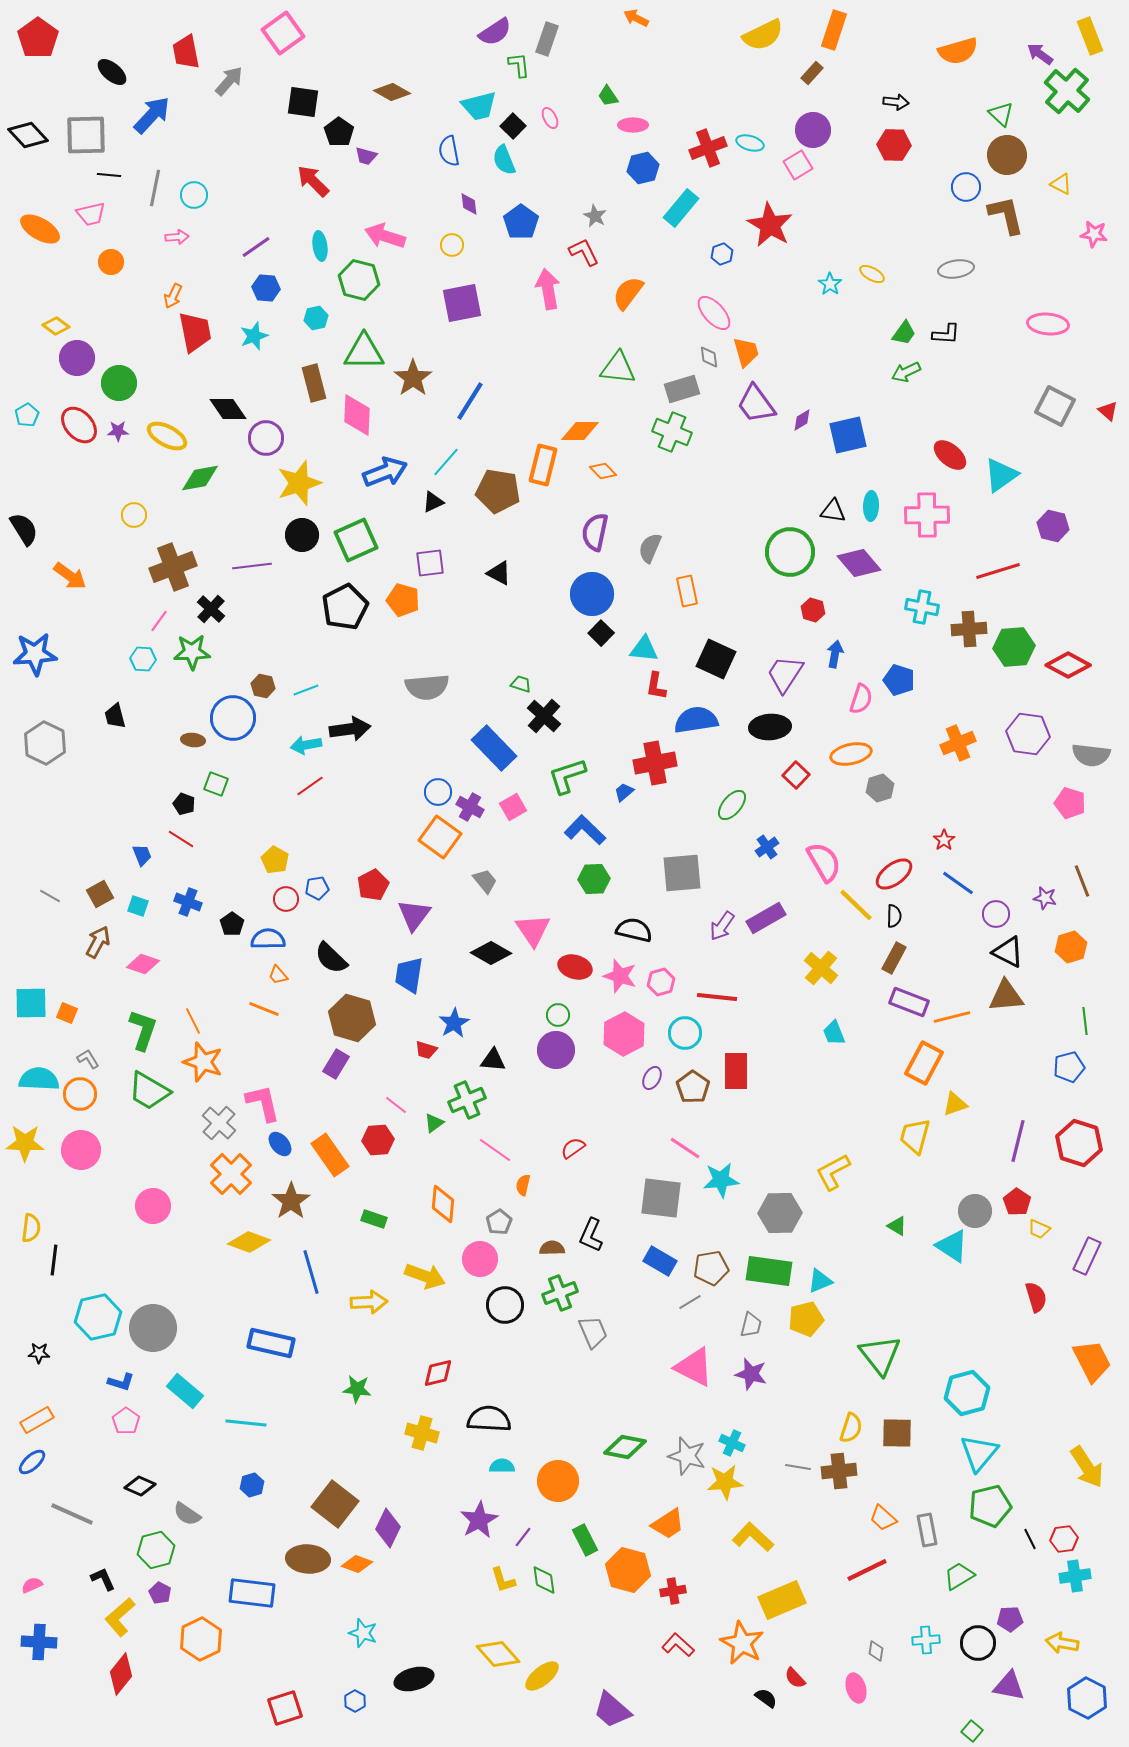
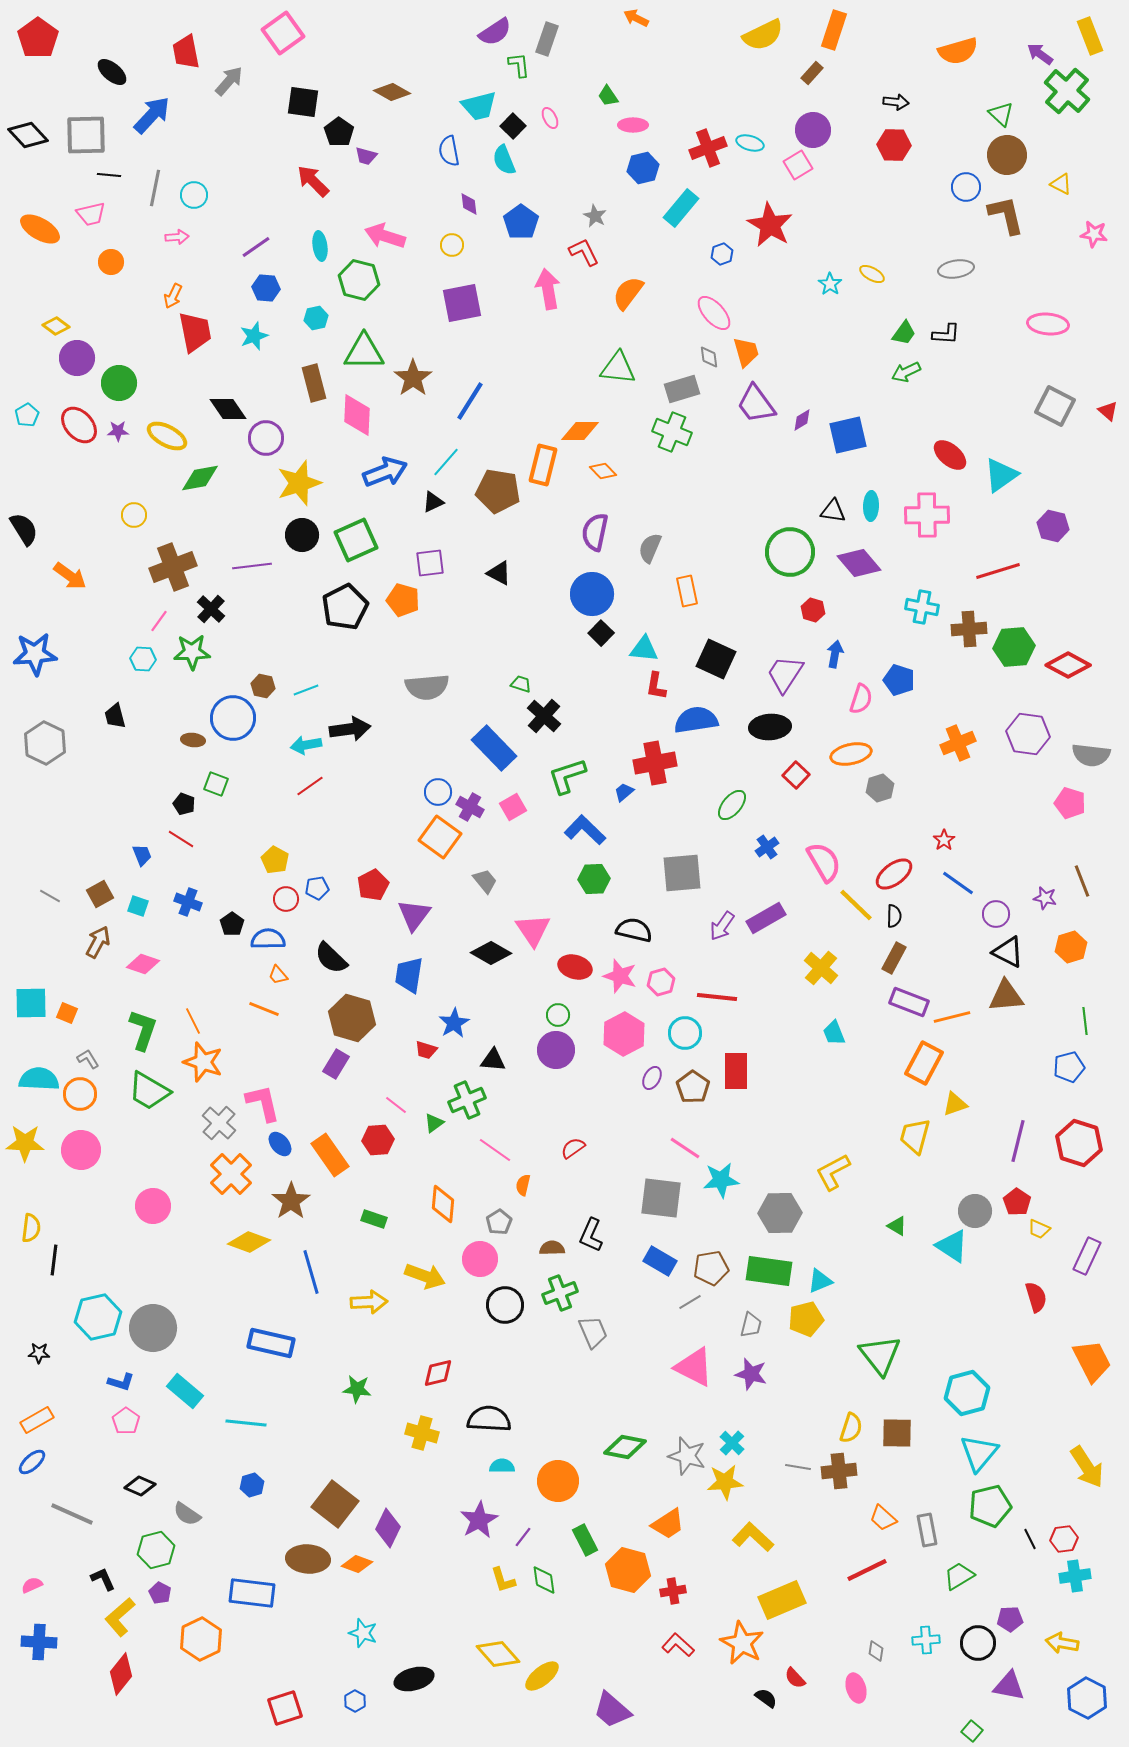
cyan cross at (732, 1443): rotated 20 degrees clockwise
